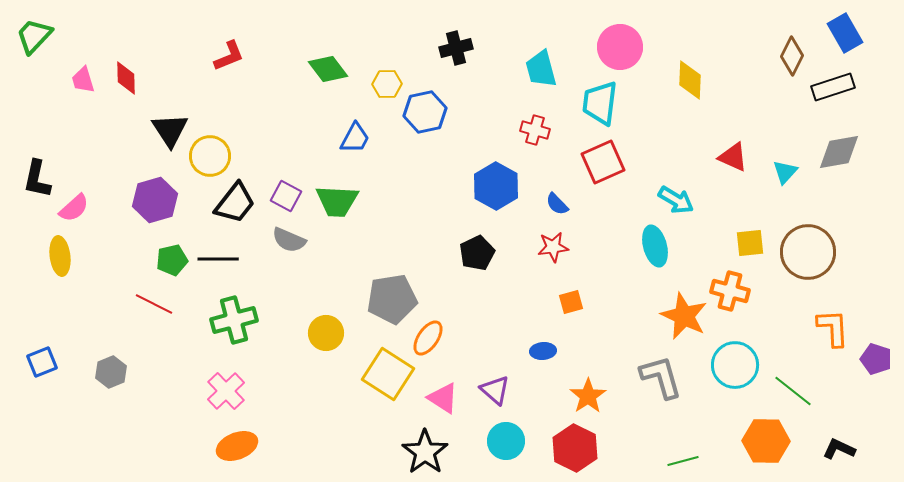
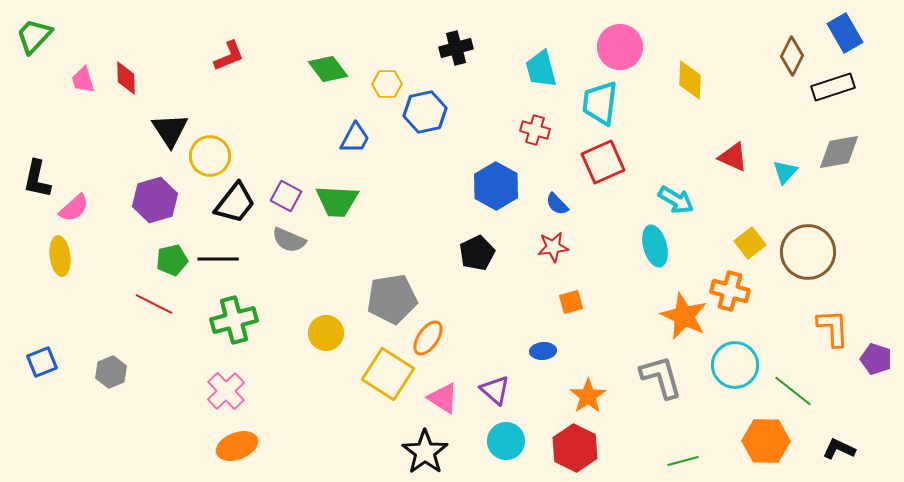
yellow square at (750, 243): rotated 32 degrees counterclockwise
